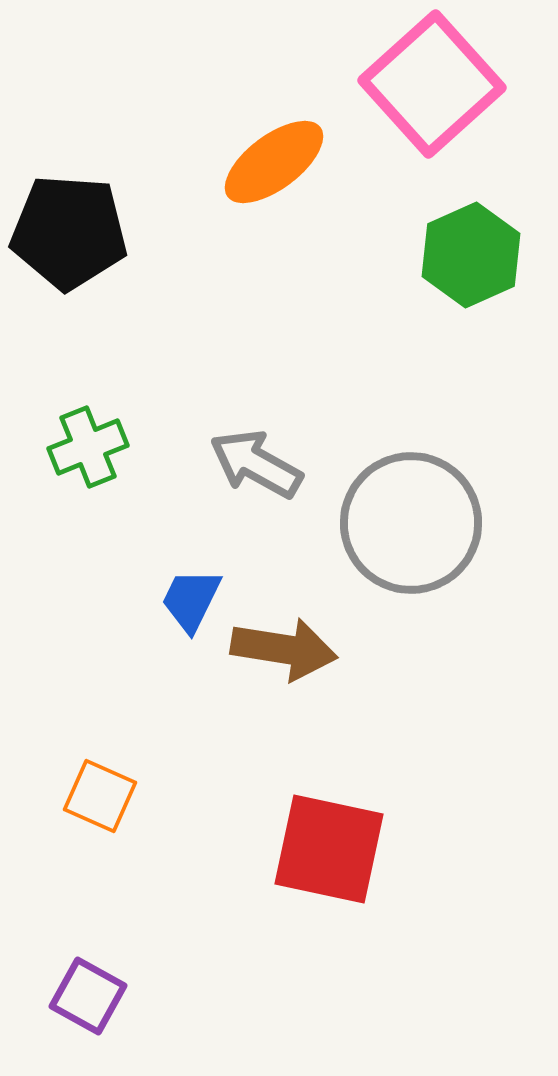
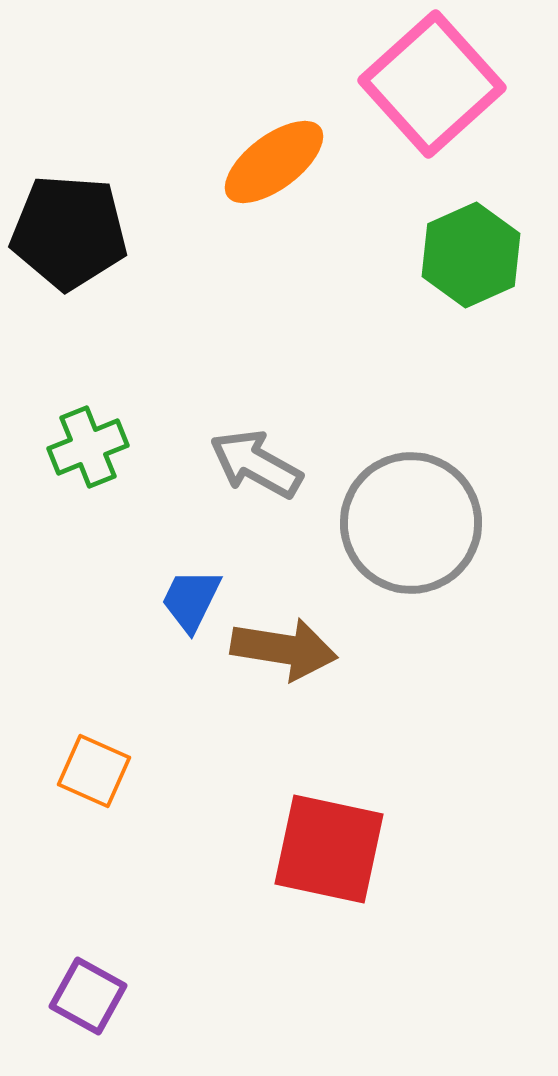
orange square: moved 6 px left, 25 px up
